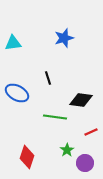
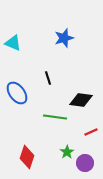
cyan triangle: rotated 30 degrees clockwise
blue ellipse: rotated 25 degrees clockwise
green star: moved 2 px down
